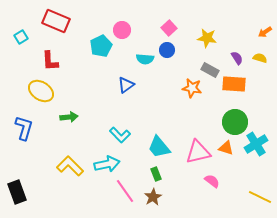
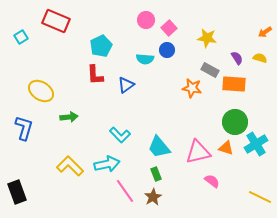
pink circle: moved 24 px right, 10 px up
red L-shape: moved 45 px right, 14 px down
